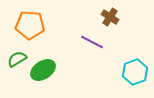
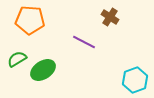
orange pentagon: moved 5 px up
purple line: moved 8 px left
cyan hexagon: moved 8 px down
